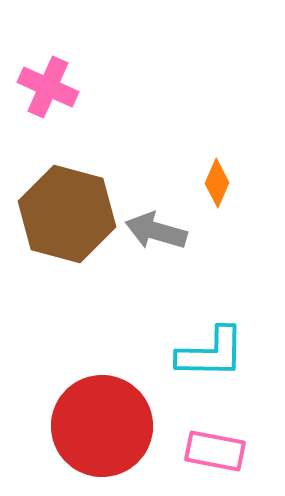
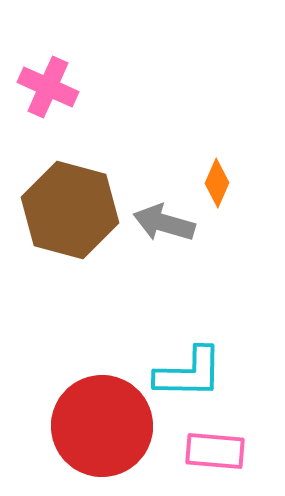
brown hexagon: moved 3 px right, 4 px up
gray arrow: moved 8 px right, 8 px up
cyan L-shape: moved 22 px left, 20 px down
pink rectangle: rotated 6 degrees counterclockwise
